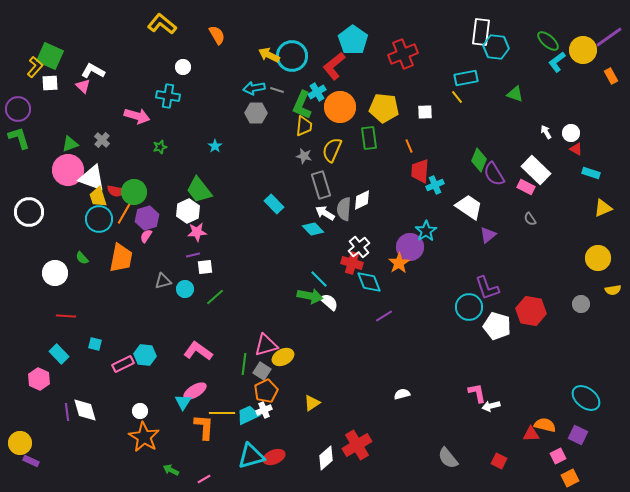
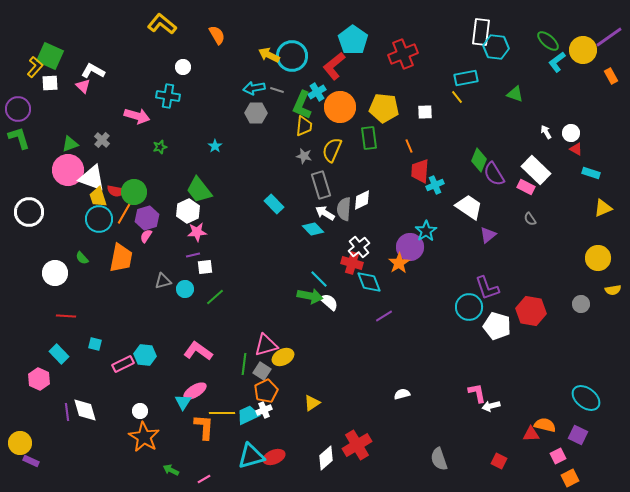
gray semicircle at (448, 458): moved 9 px left, 1 px down; rotated 20 degrees clockwise
